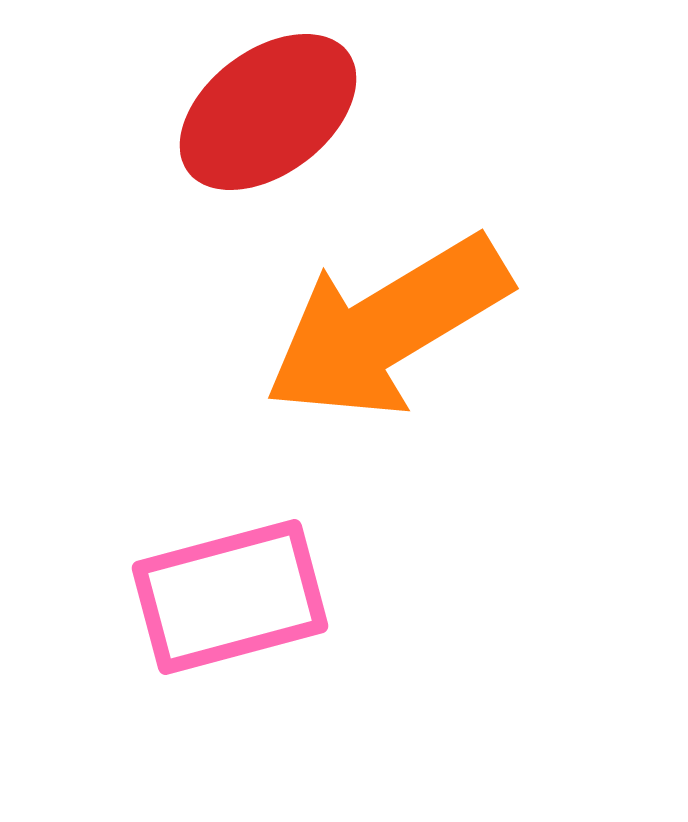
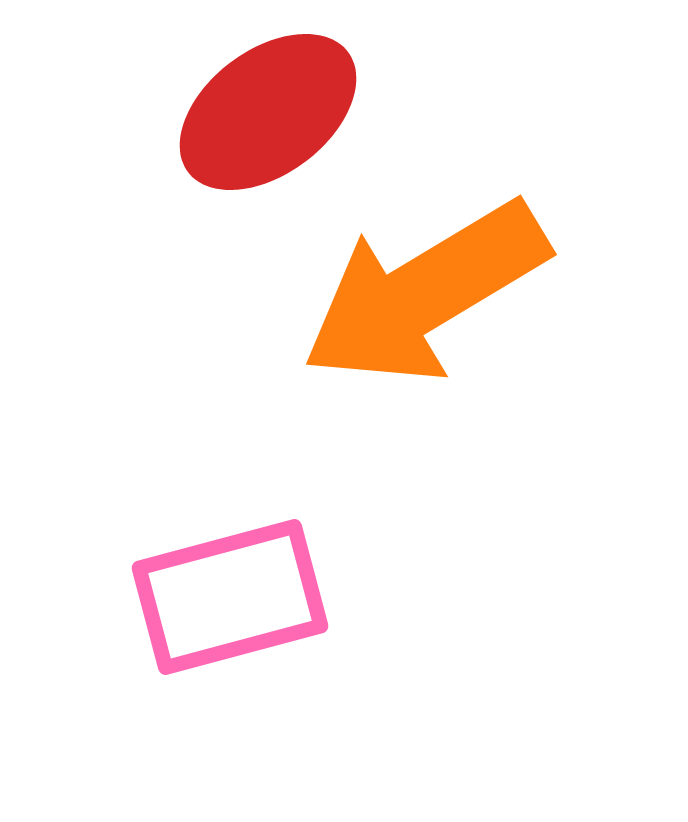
orange arrow: moved 38 px right, 34 px up
